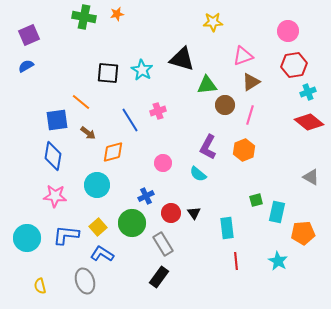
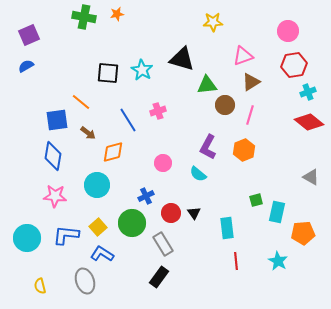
blue line at (130, 120): moved 2 px left
